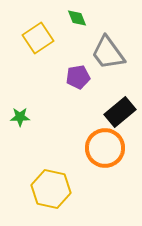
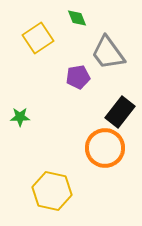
black rectangle: rotated 12 degrees counterclockwise
yellow hexagon: moved 1 px right, 2 px down
